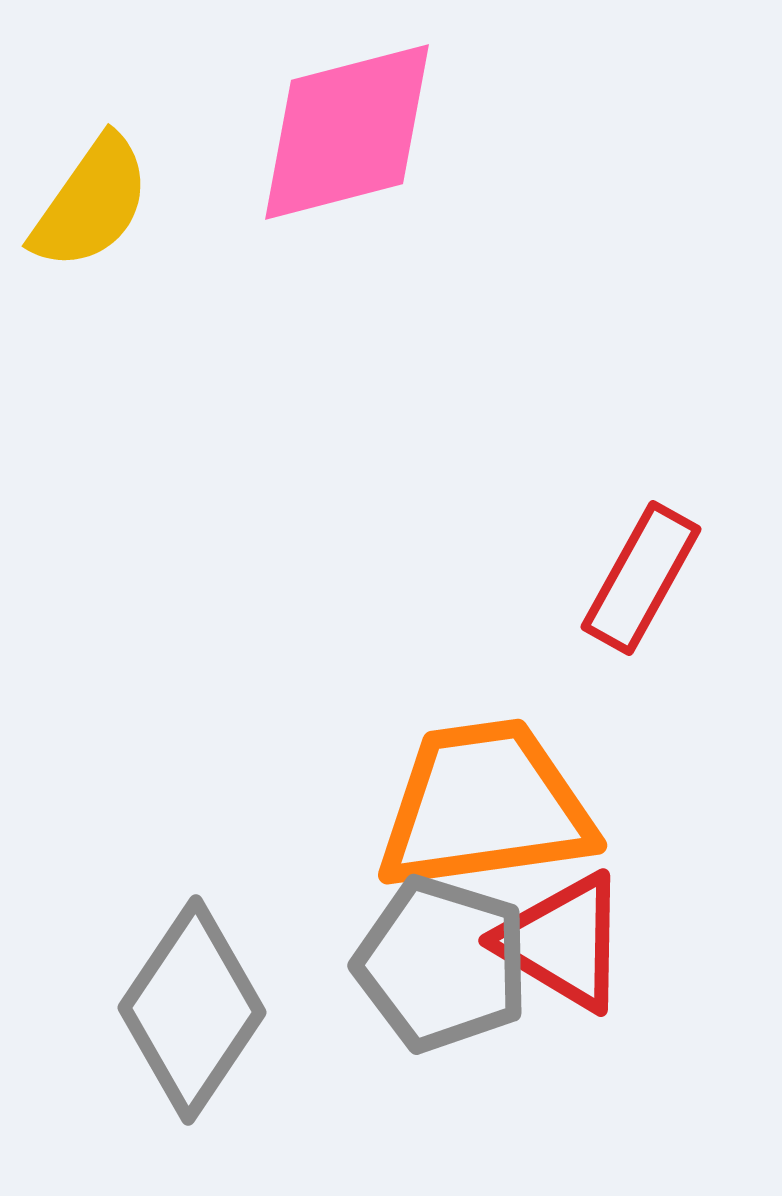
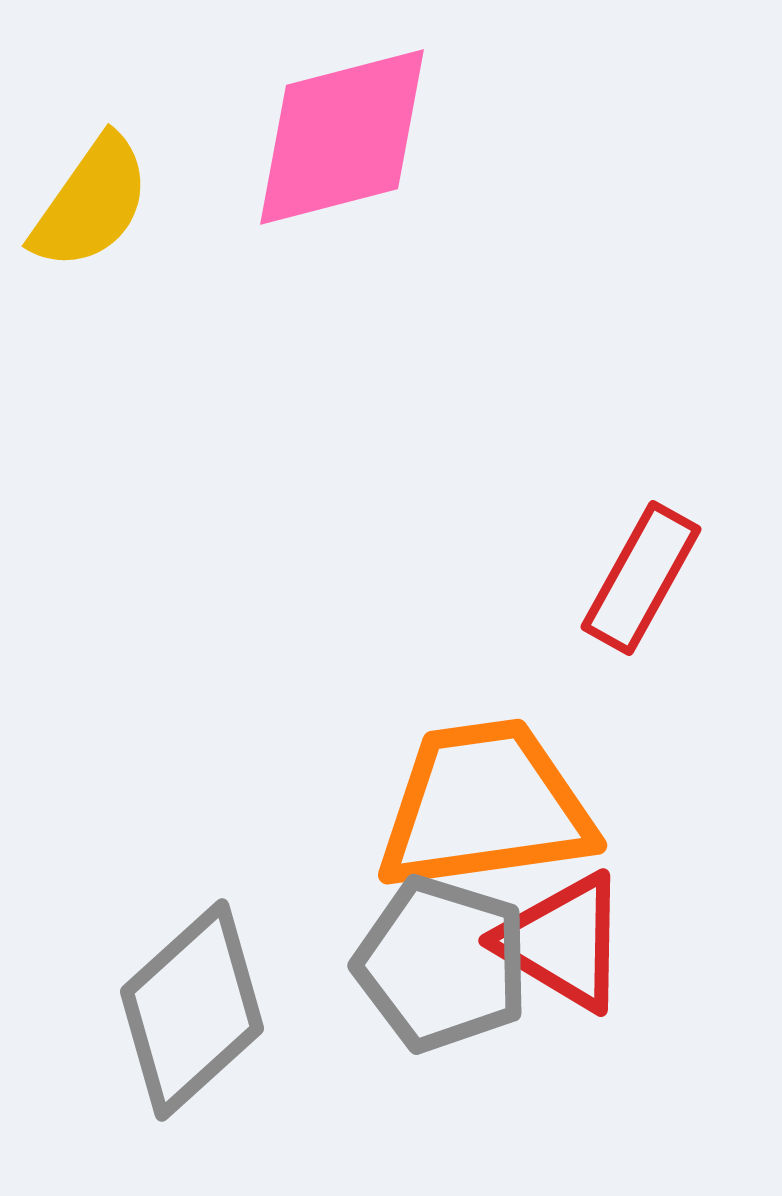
pink diamond: moved 5 px left, 5 px down
gray diamond: rotated 14 degrees clockwise
